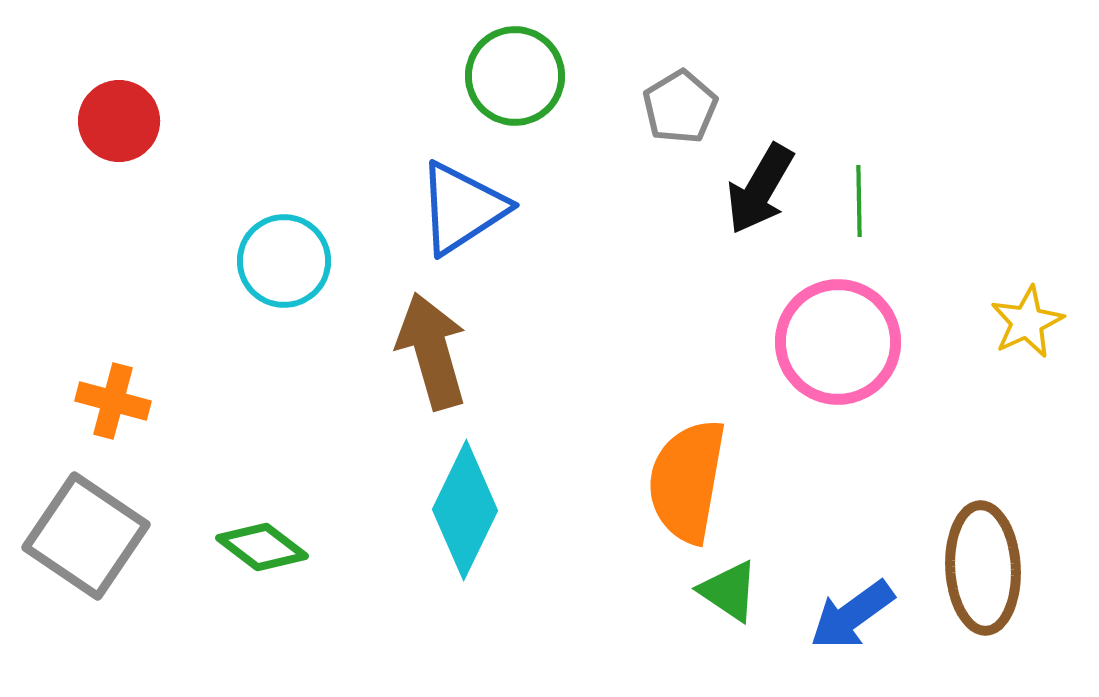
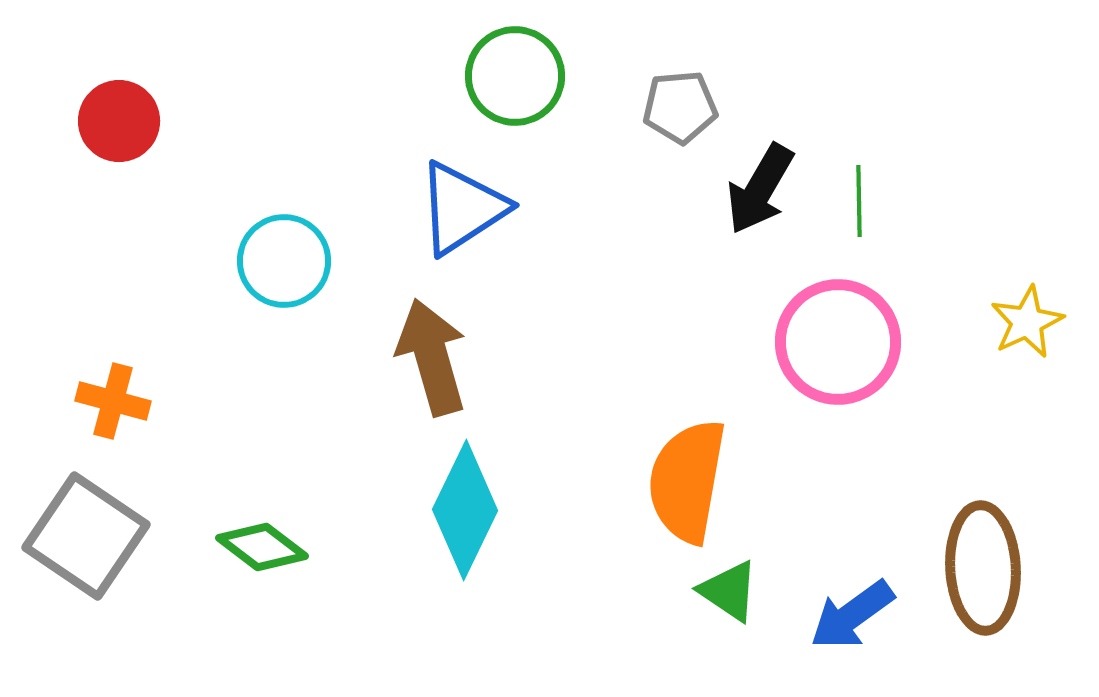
gray pentagon: rotated 26 degrees clockwise
brown arrow: moved 6 px down
